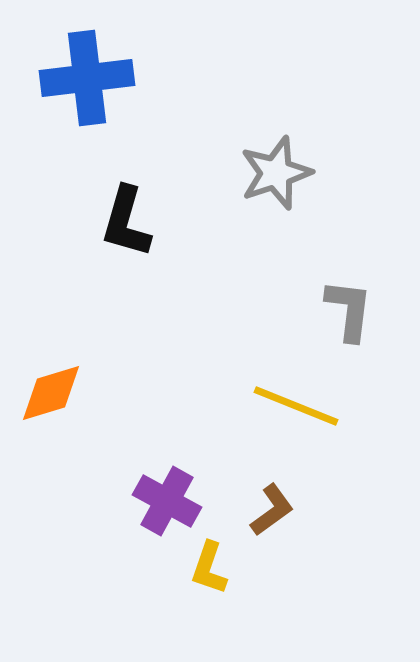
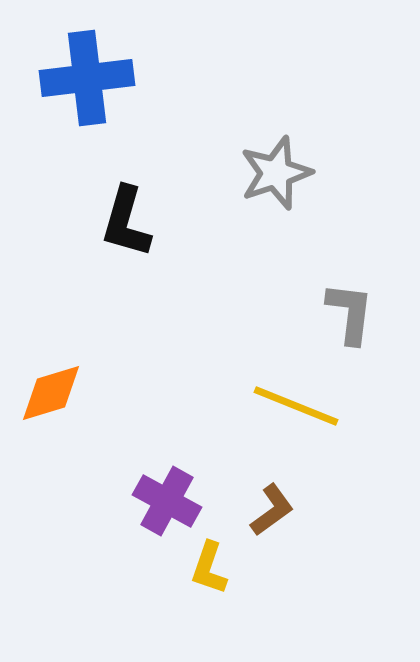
gray L-shape: moved 1 px right, 3 px down
